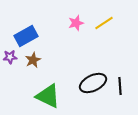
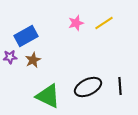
black ellipse: moved 5 px left, 4 px down
